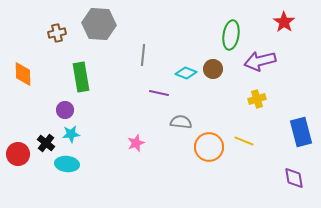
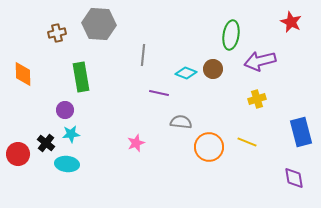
red star: moved 7 px right; rotated 10 degrees counterclockwise
yellow line: moved 3 px right, 1 px down
